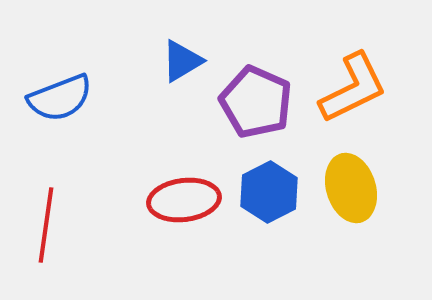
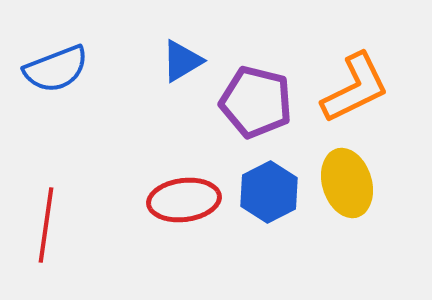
orange L-shape: moved 2 px right
blue semicircle: moved 4 px left, 29 px up
purple pentagon: rotated 10 degrees counterclockwise
yellow ellipse: moved 4 px left, 5 px up
